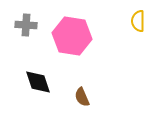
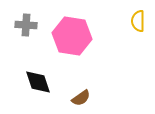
brown semicircle: moved 1 px left, 1 px down; rotated 102 degrees counterclockwise
